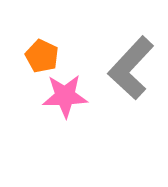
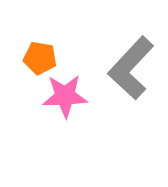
orange pentagon: moved 2 px left, 2 px down; rotated 16 degrees counterclockwise
